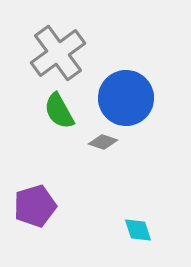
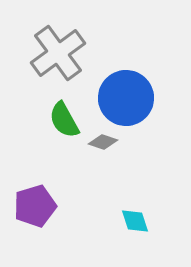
green semicircle: moved 5 px right, 9 px down
cyan diamond: moved 3 px left, 9 px up
